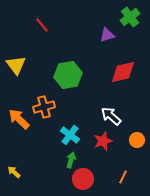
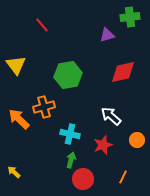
green cross: rotated 30 degrees clockwise
cyan cross: moved 1 px up; rotated 24 degrees counterclockwise
red star: moved 4 px down
